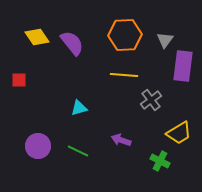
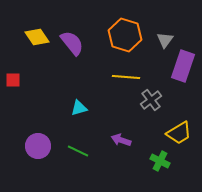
orange hexagon: rotated 20 degrees clockwise
purple rectangle: rotated 12 degrees clockwise
yellow line: moved 2 px right, 2 px down
red square: moved 6 px left
